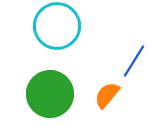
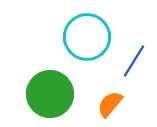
cyan circle: moved 30 px right, 11 px down
orange semicircle: moved 3 px right, 9 px down
